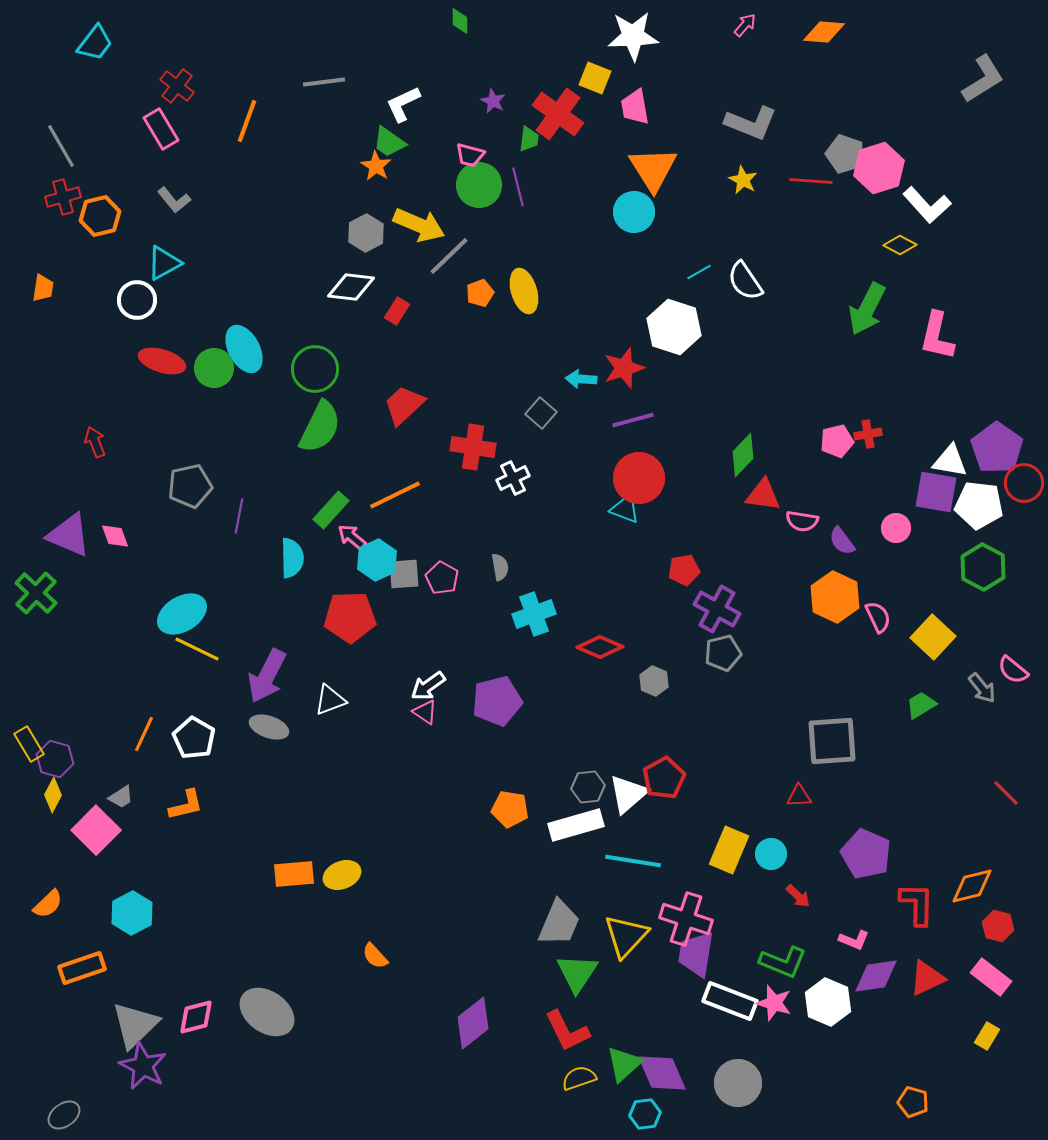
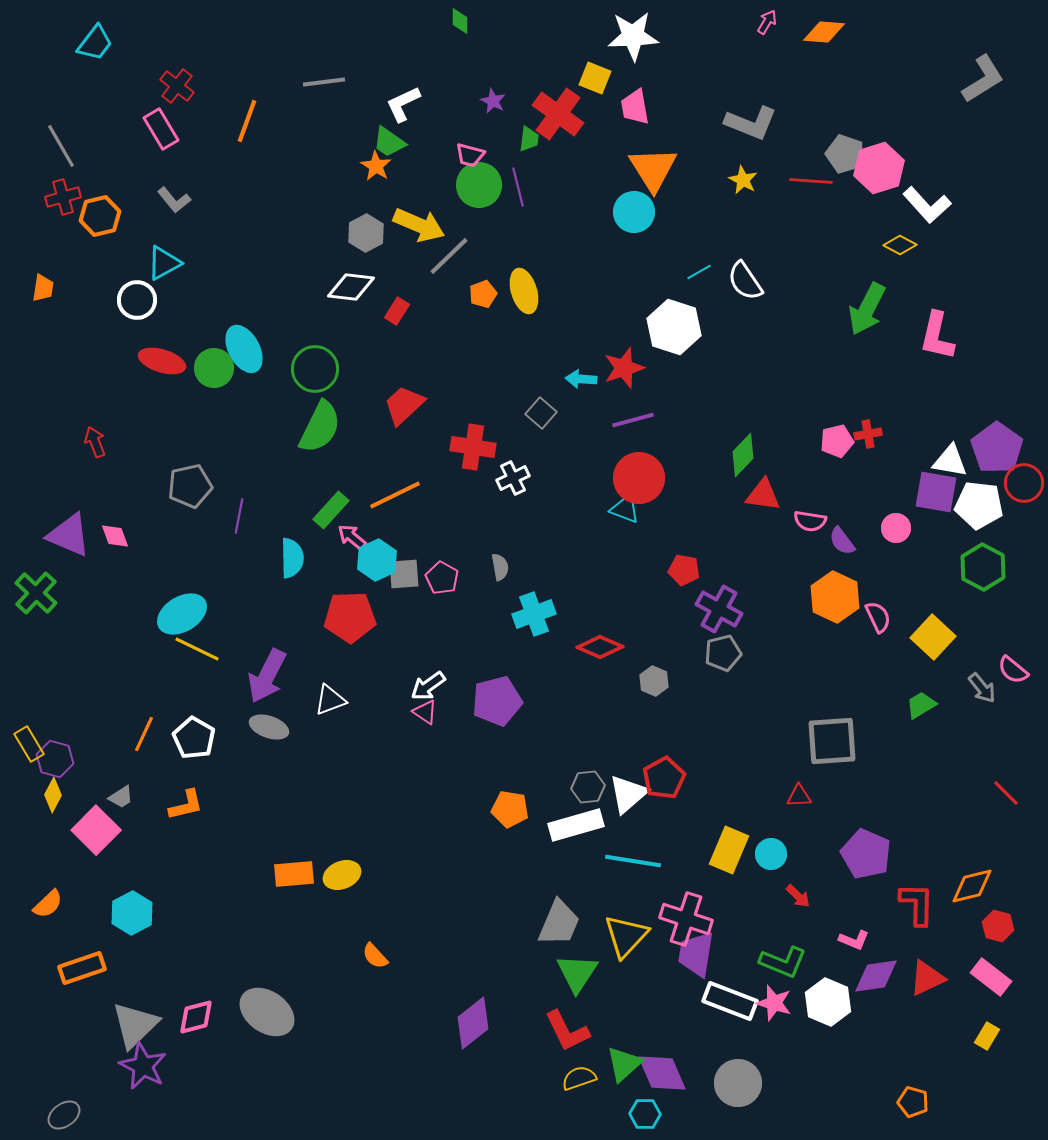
pink arrow at (745, 25): moved 22 px right, 3 px up; rotated 10 degrees counterclockwise
orange pentagon at (480, 293): moved 3 px right, 1 px down
pink semicircle at (802, 521): moved 8 px right
red pentagon at (684, 570): rotated 20 degrees clockwise
purple cross at (717, 609): moved 2 px right
cyan hexagon at (645, 1114): rotated 8 degrees clockwise
